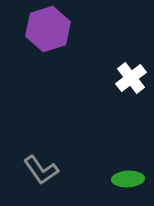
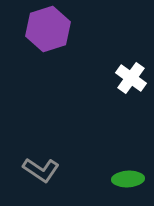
white cross: rotated 16 degrees counterclockwise
gray L-shape: rotated 21 degrees counterclockwise
